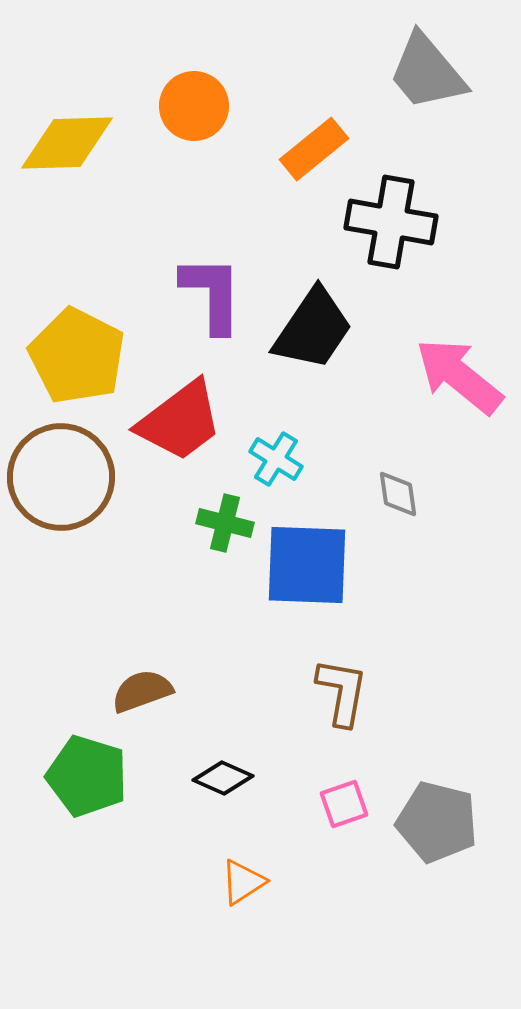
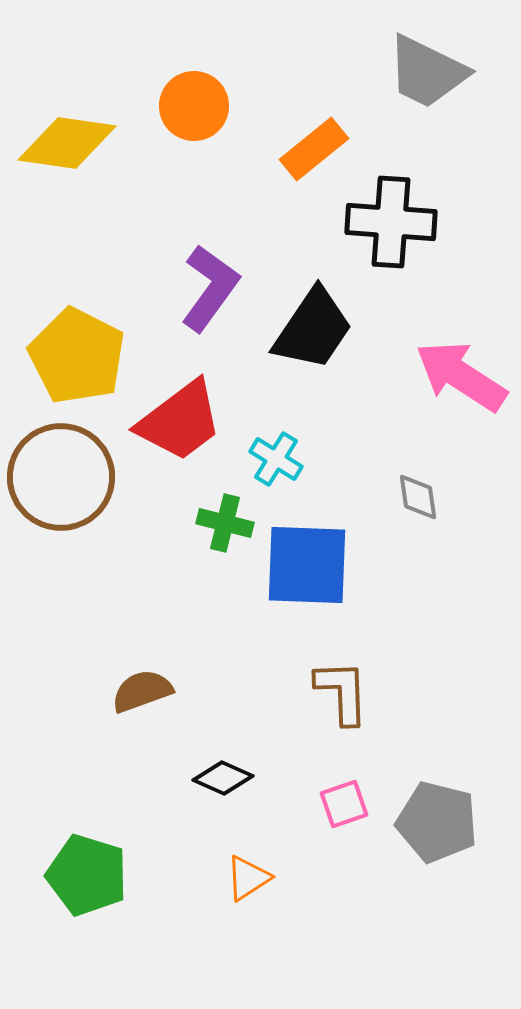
gray trapezoid: rotated 24 degrees counterclockwise
yellow diamond: rotated 10 degrees clockwise
black cross: rotated 6 degrees counterclockwise
purple L-shape: moved 2 px left, 6 px up; rotated 36 degrees clockwise
pink arrow: moved 2 px right; rotated 6 degrees counterclockwise
gray diamond: moved 20 px right, 3 px down
brown L-shape: rotated 12 degrees counterclockwise
green pentagon: moved 99 px down
orange triangle: moved 5 px right, 4 px up
